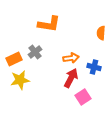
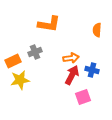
orange semicircle: moved 4 px left, 3 px up
gray cross: rotated 16 degrees clockwise
orange rectangle: moved 1 px left, 2 px down
blue cross: moved 2 px left, 3 px down
red arrow: moved 1 px right, 3 px up
pink square: rotated 14 degrees clockwise
